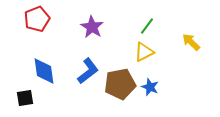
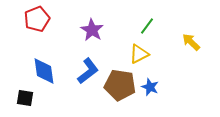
purple star: moved 3 px down
yellow triangle: moved 5 px left, 2 px down
brown pentagon: moved 1 px down; rotated 20 degrees clockwise
black square: rotated 18 degrees clockwise
